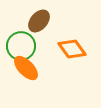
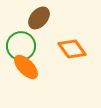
brown ellipse: moved 3 px up
orange ellipse: moved 1 px up
